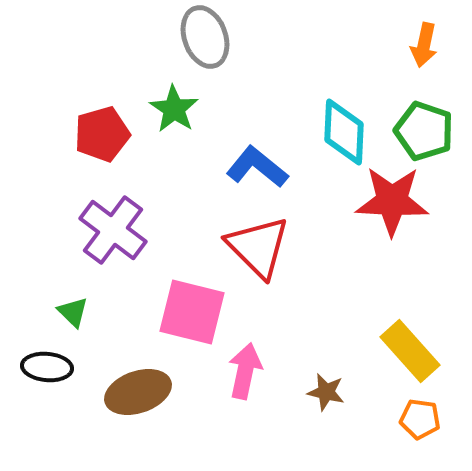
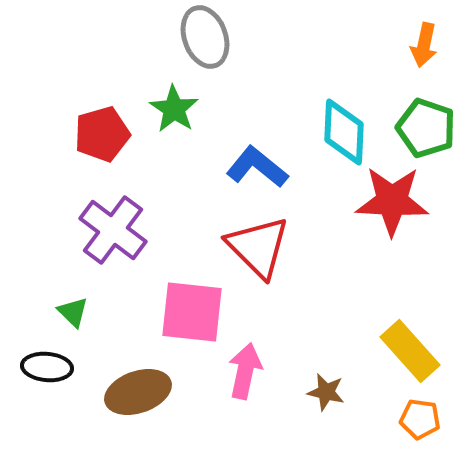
green pentagon: moved 2 px right, 3 px up
pink square: rotated 8 degrees counterclockwise
